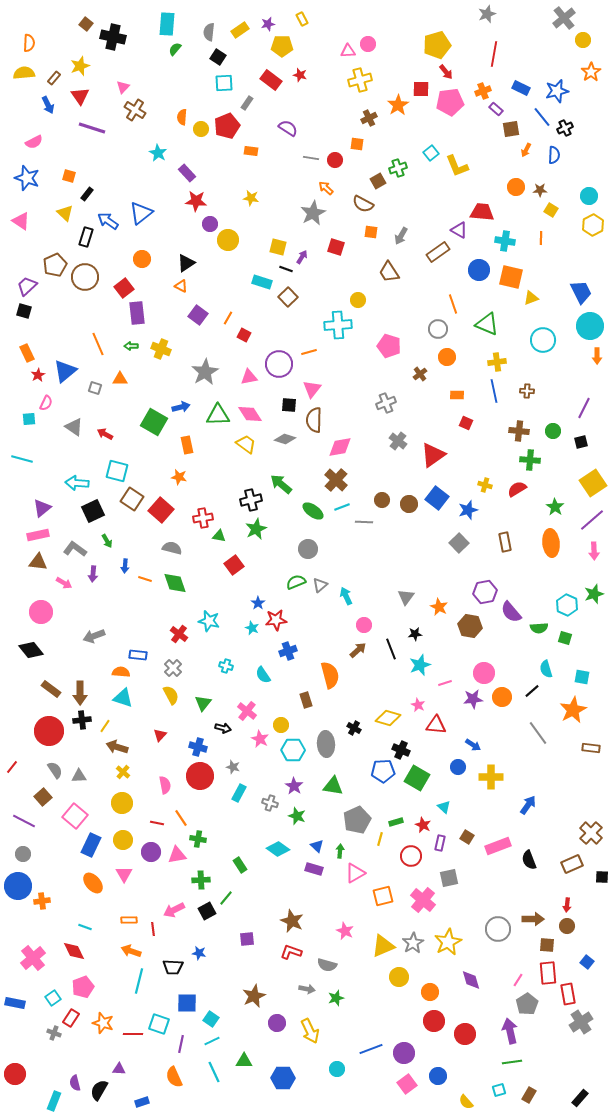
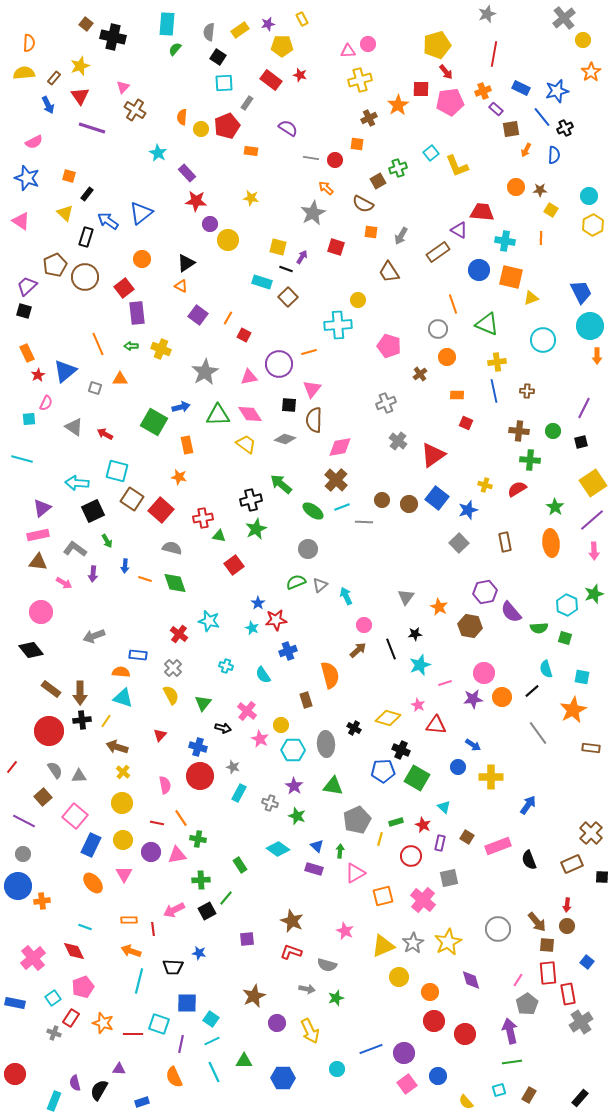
yellow line at (105, 726): moved 1 px right, 5 px up
brown arrow at (533, 919): moved 4 px right, 3 px down; rotated 50 degrees clockwise
